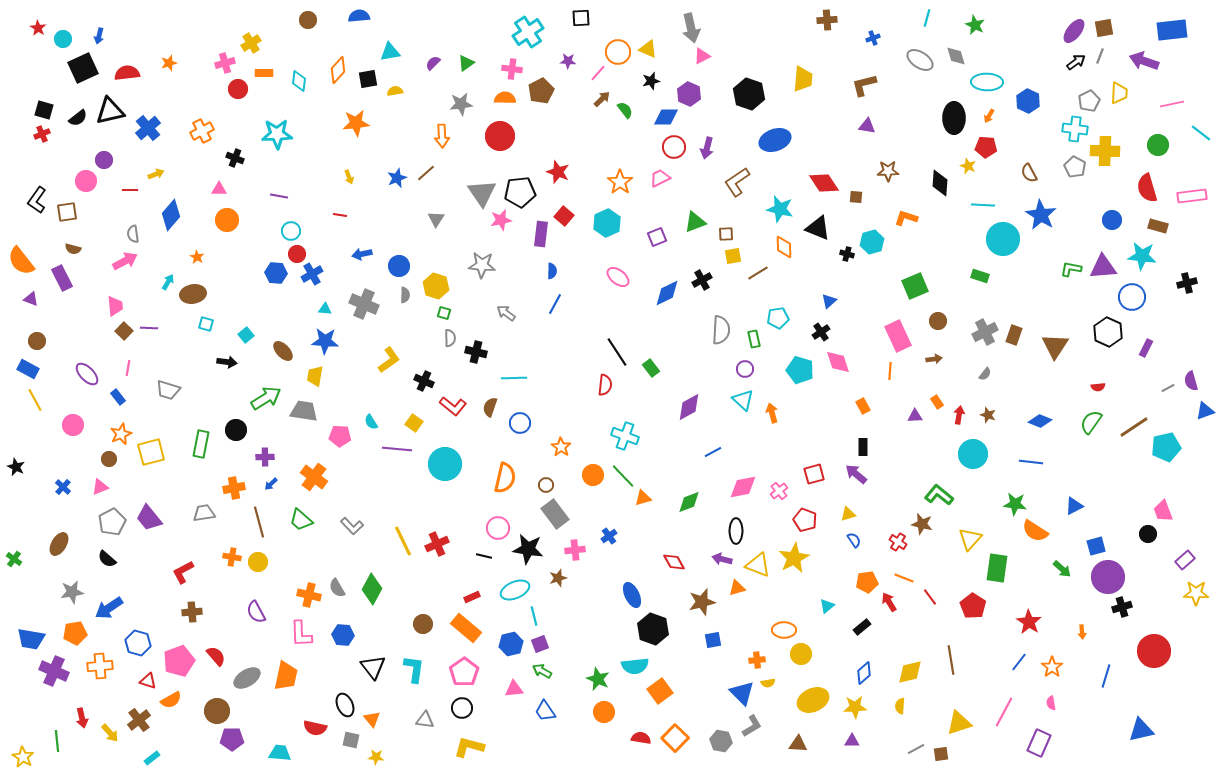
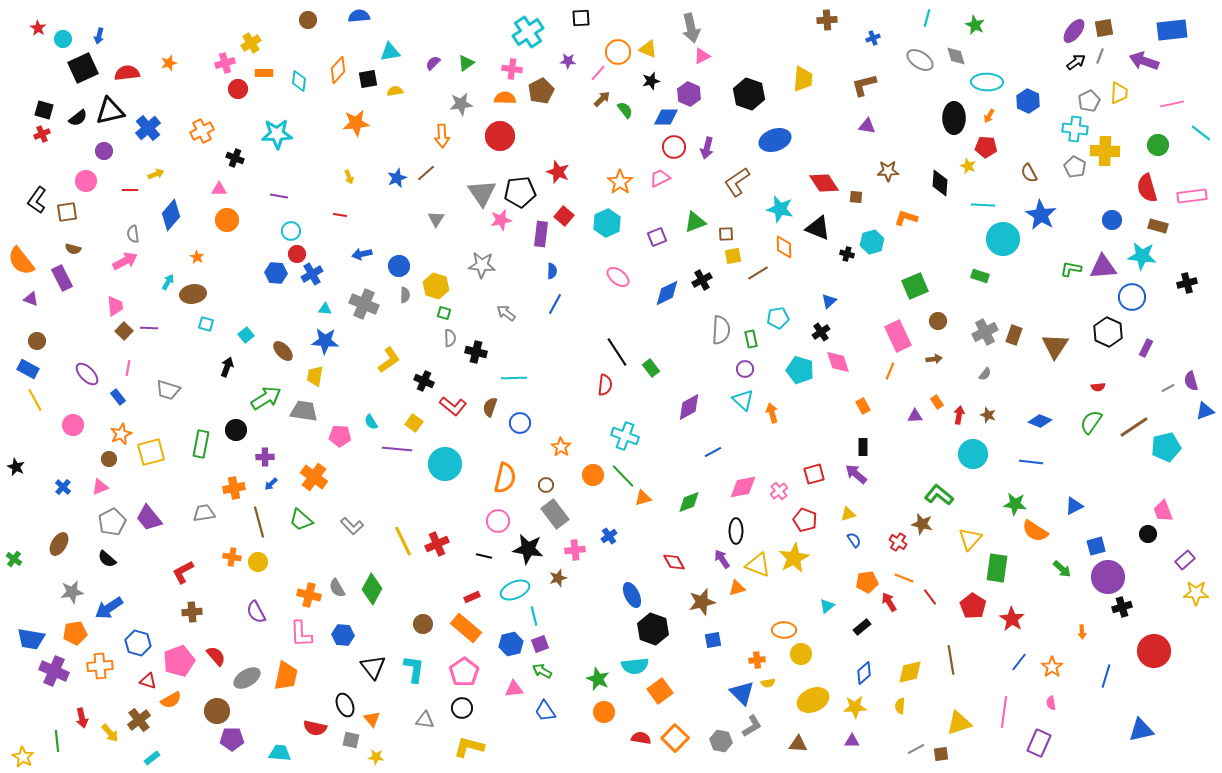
purple circle at (104, 160): moved 9 px up
green rectangle at (754, 339): moved 3 px left
black arrow at (227, 362): moved 5 px down; rotated 78 degrees counterclockwise
orange line at (890, 371): rotated 18 degrees clockwise
pink circle at (498, 528): moved 7 px up
purple arrow at (722, 559): rotated 42 degrees clockwise
red star at (1029, 622): moved 17 px left, 3 px up
pink line at (1004, 712): rotated 20 degrees counterclockwise
